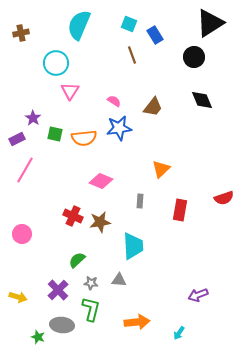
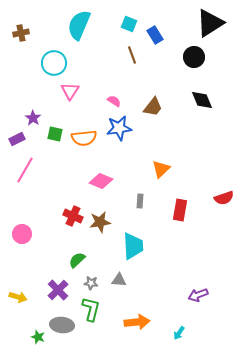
cyan circle: moved 2 px left
